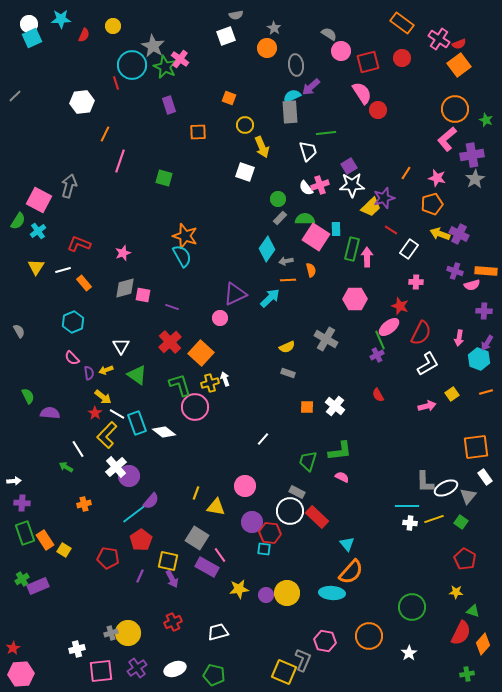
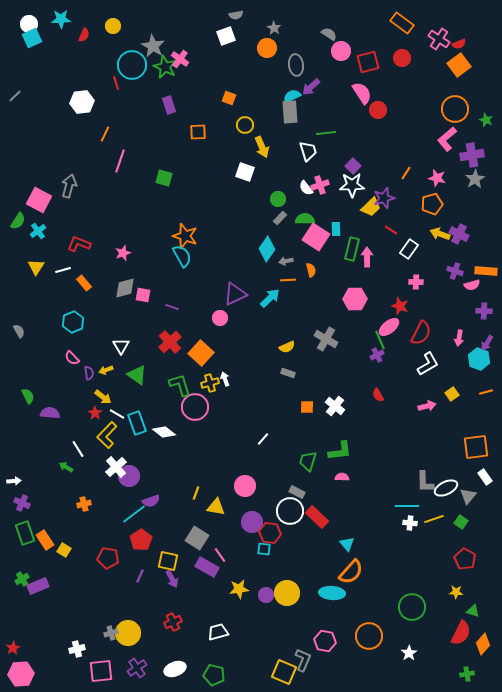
purple square at (349, 166): moved 4 px right; rotated 14 degrees counterclockwise
pink semicircle at (342, 477): rotated 24 degrees counterclockwise
purple semicircle at (151, 501): rotated 30 degrees clockwise
purple cross at (22, 503): rotated 21 degrees clockwise
